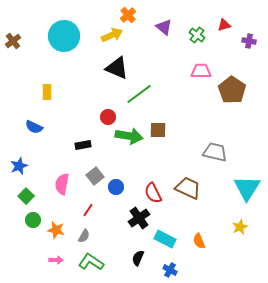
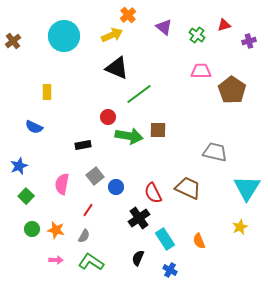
purple cross: rotated 24 degrees counterclockwise
green circle: moved 1 px left, 9 px down
cyan rectangle: rotated 30 degrees clockwise
